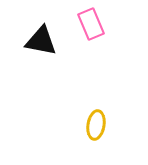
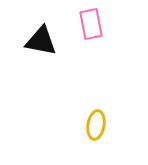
pink rectangle: rotated 12 degrees clockwise
